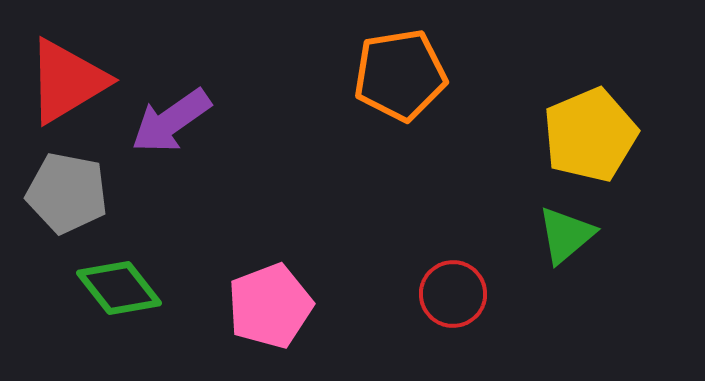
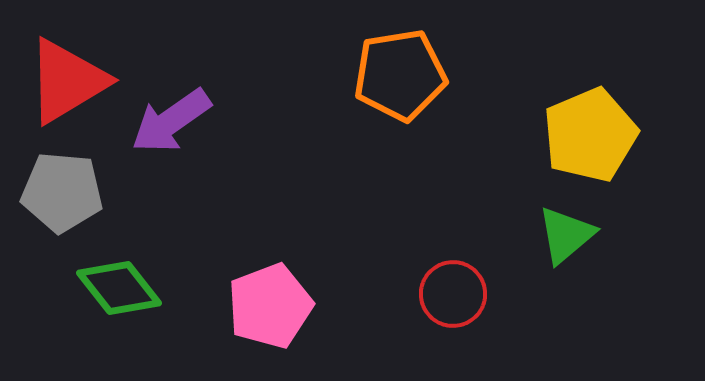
gray pentagon: moved 5 px left, 1 px up; rotated 6 degrees counterclockwise
